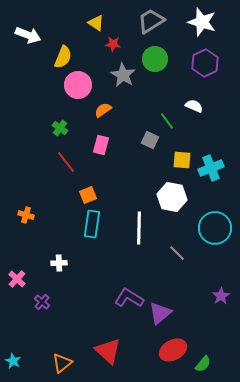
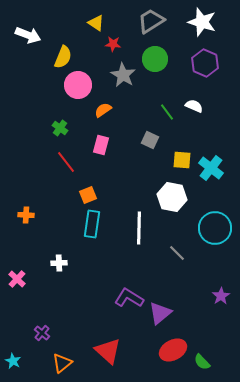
purple hexagon: rotated 12 degrees counterclockwise
green line: moved 9 px up
cyan cross: rotated 30 degrees counterclockwise
orange cross: rotated 14 degrees counterclockwise
purple cross: moved 31 px down
green semicircle: moved 1 px left, 2 px up; rotated 96 degrees clockwise
